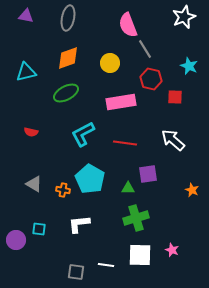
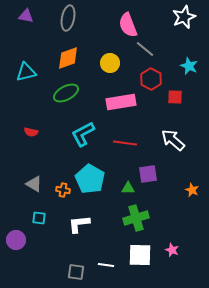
gray line: rotated 18 degrees counterclockwise
red hexagon: rotated 15 degrees clockwise
cyan square: moved 11 px up
